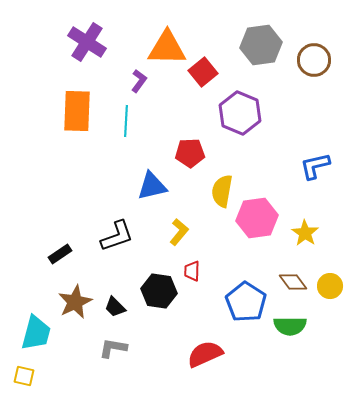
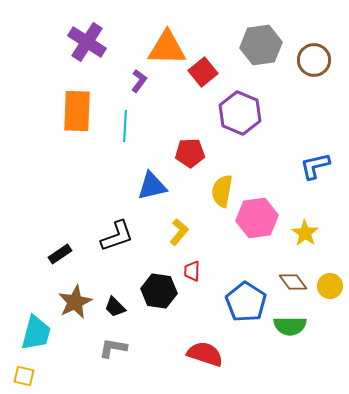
cyan line: moved 1 px left, 5 px down
red semicircle: rotated 42 degrees clockwise
